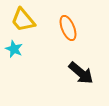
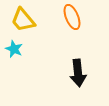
orange ellipse: moved 4 px right, 11 px up
black arrow: moved 3 px left; rotated 44 degrees clockwise
